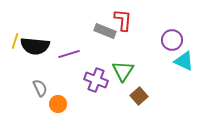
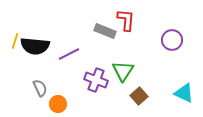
red L-shape: moved 3 px right
purple line: rotated 10 degrees counterclockwise
cyan triangle: moved 32 px down
